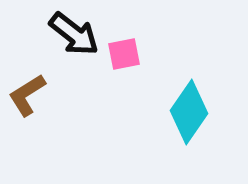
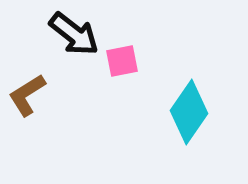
pink square: moved 2 px left, 7 px down
